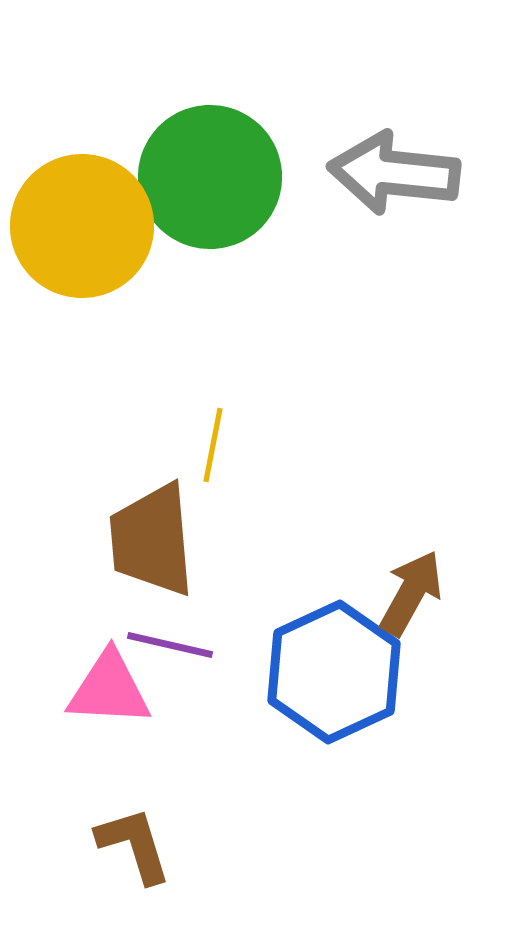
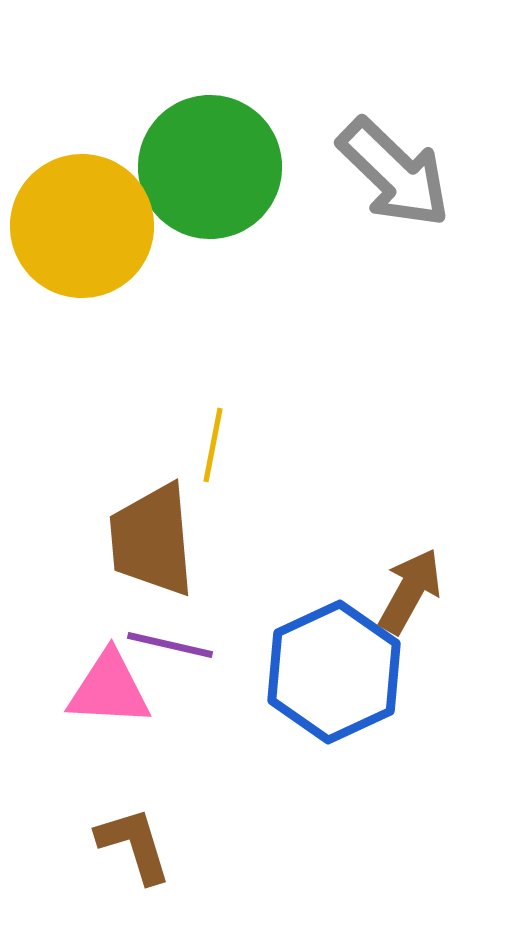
gray arrow: rotated 142 degrees counterclockwise
green circle: moved 10 px up
brown arrow: moved 1 px left, 2 px up
